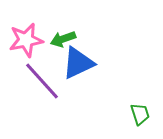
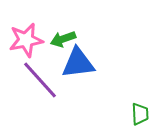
blue triangle: rotated 18 degrees clockwise
purple line: moved 2 px left, 1 px up
green trapezoid: rotated 15 degrees clockwise
